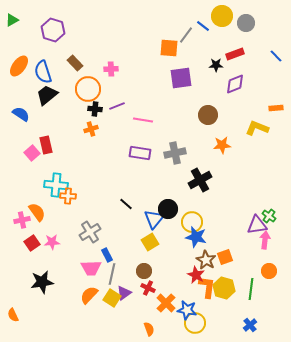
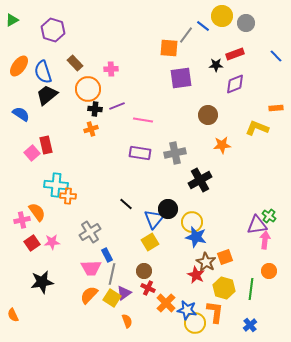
brown star at (206, 260): moved 2 px down
orange L-shape at (207, 287): moved 8 px right, 25 px down
orange semicircle at (149, 329): moved 22 px left, 8 px up
